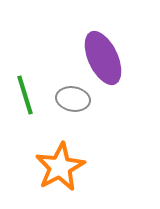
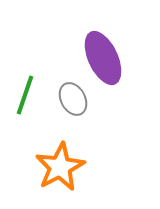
green line: rotated 36 degrees clockwise
gray ellipse: rotated 52 degrees clockwise
